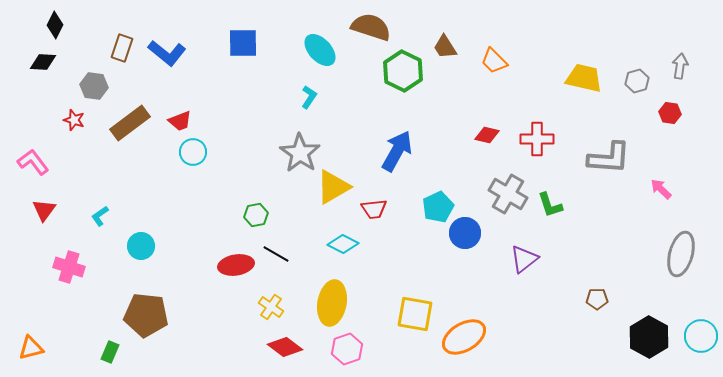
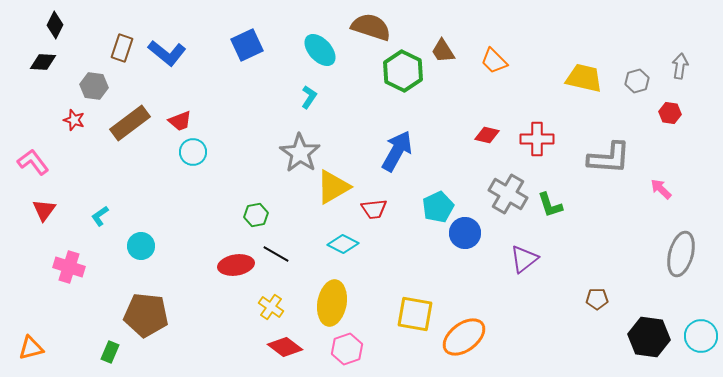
blue square at (243, 43): moved 4 px right, 2 px down; rotated 24 degrees counterclockwise
brown trapezoid at (445, 47): moved 2 px left, 4 px down
orange ellipse at (464, 337): rotated 6 degrees counterclockwise
black hexagon at (649, 337): rotated 21 degrees counterclockwise
